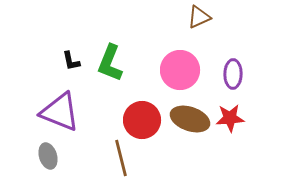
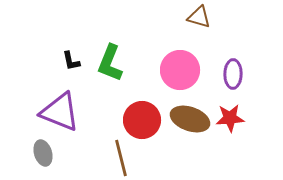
brown triangle: rotated 40 degrees clockwise
gray ellipse: moved 5 px left, 3 px up
